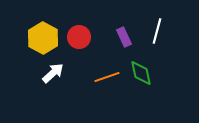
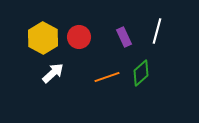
green diamond: rotated 60 degrees clockwise
